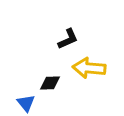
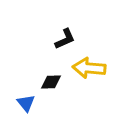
black L-shape: moved 3 px left
black diamond: moved 1 px right, 1 px up
